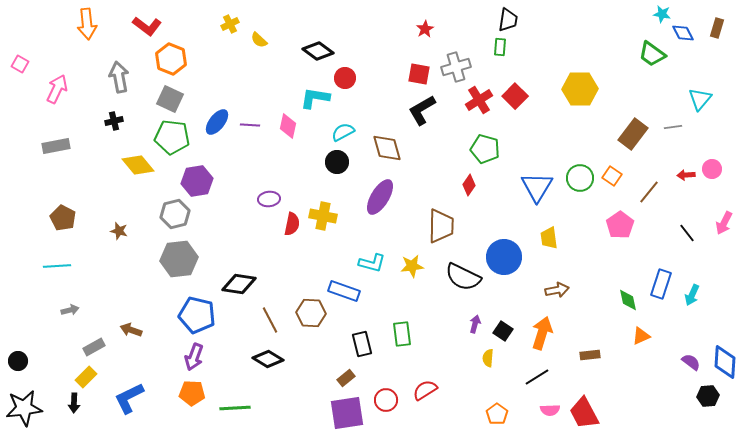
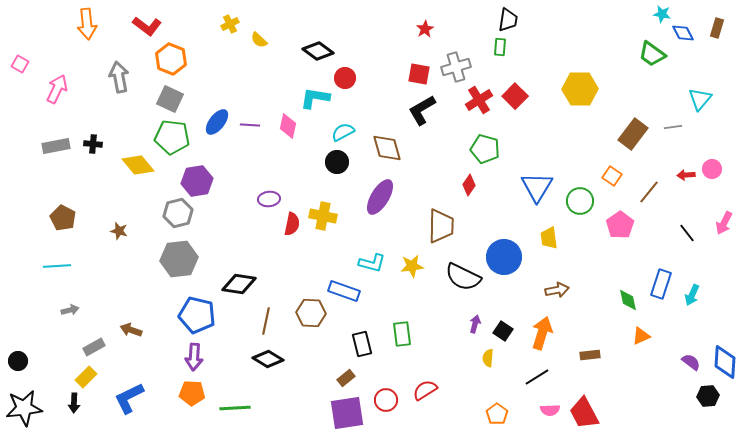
black cross at (114, 121): moved 21 px left, 23 px down; rotated 18 degrees clockwise
green circle at (580, 178): moved 23 px down
gray hexagon at (175, 214): moved 3 px right, 1 px up
brown line at (270, 320): moved 4 px left, 1 px down; rotated 40 degrees clockwise
purple arrow at (194, 357): rotated 16 degrees counterclockwise
